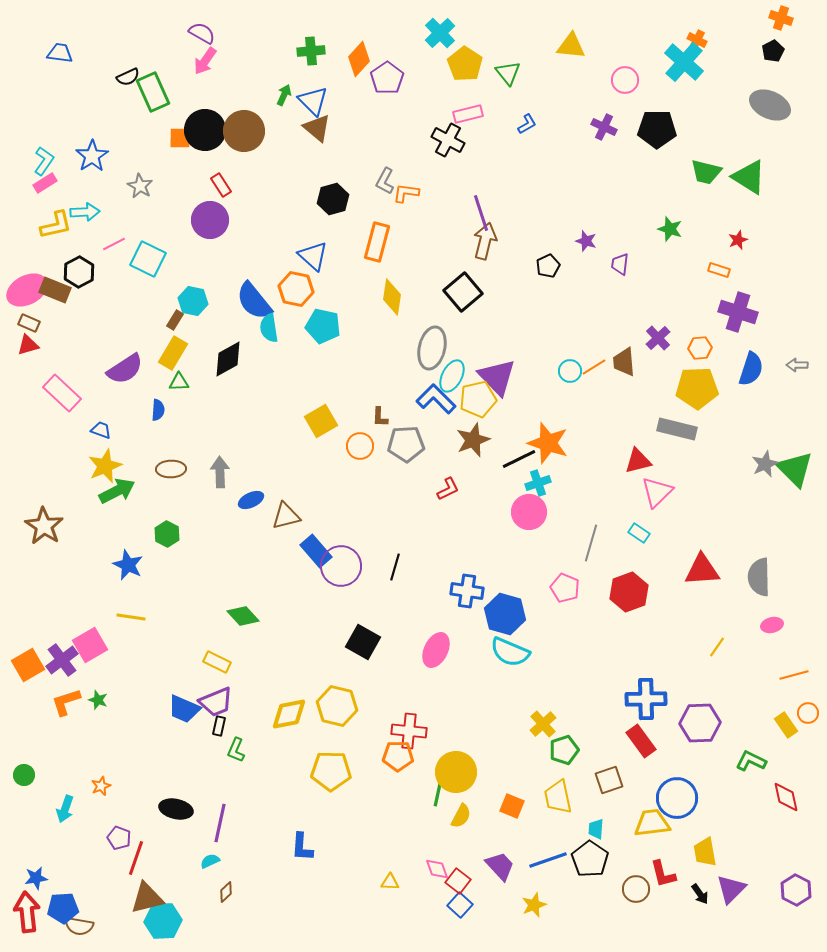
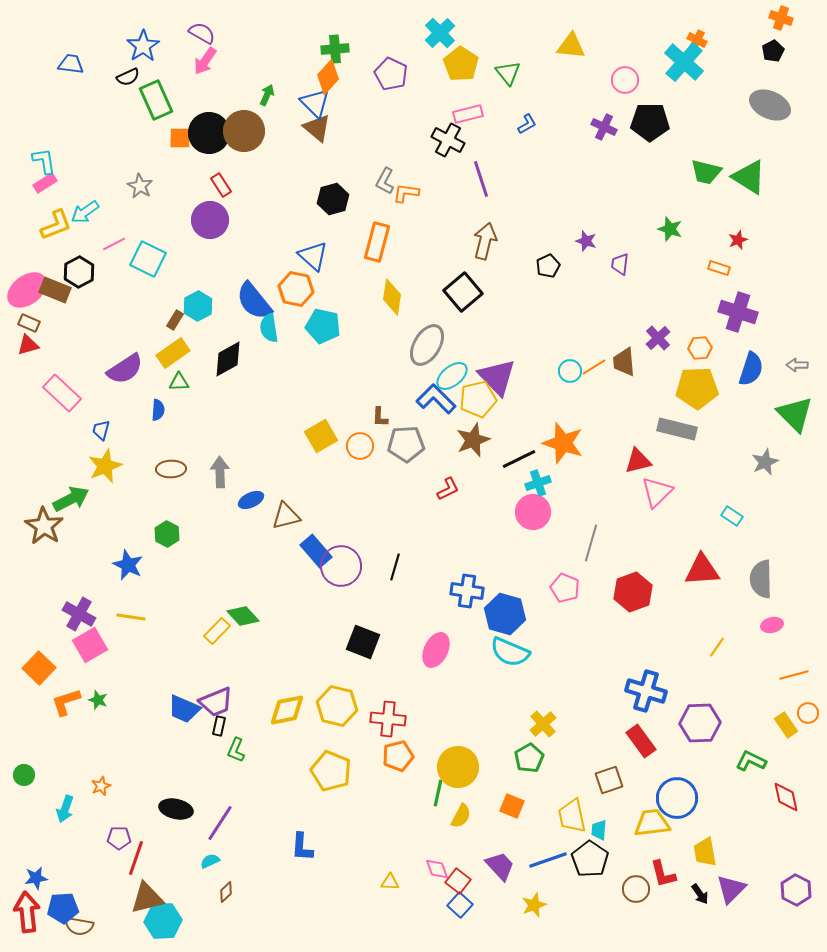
green cross at (311, 51): moved 24 px right, 2 px up
blue trapezoid at (60, 53): moved 11 px right, 11 px down
orange diamond at (359, 59): moved 31 px left, 18 px down
yellow pentagon at (465, 64): moved 4 px left
purple pentagon at (387, 78): moved 4 px right, 4 px up; rotated 12 degrees counterclockwise
green rectangle at (153, 92): moved 3 px right, 8 px down
green arrow at (284, 95): moved 17 px left
blue triangle at (313, 101): moved 2 px right, 2 px down
black pentagon at (657, 129): moved 7 px left, 7 px up
black circle at (205, 130): moved 4 px right, 3 px down
blue star at (92, 156): moved 51 px right, 110 px up
cyan L-shape at (44, 161): rotated 44 degrees counterclockwise
cyan arrow at (85, 212): rotated 148 degrees clockwise
purple line at (481, 213): moved 34 px up
yellow L-shape at (56, 225): rotated 8 degrees counterclockwise
orange rectangle at (719, 270): moved 2 px up
pink ellipse at (27, 290): rotated 9 degrees counterclockwise
cyan hexagon at (193, 301): moved 5 px right, 5 px down; rotated 20 degrees clockwise
gray ellipse at (432, 348): moved 5 px left, 3 px up; rotated 18 degrees clockwise
yellow rectangle at (173, 353): rotated 24 degrees clockwise
cyan ellipse at (452, 376): rotated 24 degrees clockwise
yellow square at (321, 421): moved 15 px down
blue trapezoid at (101, 430): rotated 95 degrees counterclockwise
orange star at (548, 443): moved 15 px right
gray star at (765, 464): moved 2 px up
green triangle at (795, 469): moved 55 px up
green arrow at (117, 491): moved 46 px left, 8 px down
pink circle at (529, 512): moved 4 px right
cyan rectangle at (639, 533): moved 93 px right, 17 px up
gray semicircle at (759, 577): moved 2 px right, 2 px down
red hexagon at (629, 592): moved 4 px right
black square at (363, 642): rotated 8 degrees counterclockwise
purple cross at (62, 660): moved 17 px right, 46 px up; rotated 24 degrees counterclockwise
yellow rectangle at (217, 662): moved 31 px up; rotated 72 degrees counterclockwise
orange square at (28, 665): moved 11 px right, 3 px down; rotated 16 degrees counterclockwise
blue cross at (646, 699): moved 8 px up; rotated 18 degrees clockwise
yellow diamond at (289, 714): moved 2 px left, 4 px up
red cross at (409, 731): moved 21 px left, 12 px up
green pentagon at (564, 750): moved 35 px left, 8 px down; rotated 12 degrees counterclockwise
orange pentagon at (398, 756): rotated 16 degrees counterclockwise
yellow pentagon at (331, 771): rotated 21 degrees clockwise
yellow circle at (456, 772): moved 2 px right, 5 px up
yellow trapezoid at (558, 797): moved 14 px right, 19 px down
purple line at (220, 823): rotated 21 degrees clockwise
cyan trapezoid at (596, 829): moved 3 px right, 1 px down
purple pentagon at (119, 838): rotated 20 degrees counterclockwise
